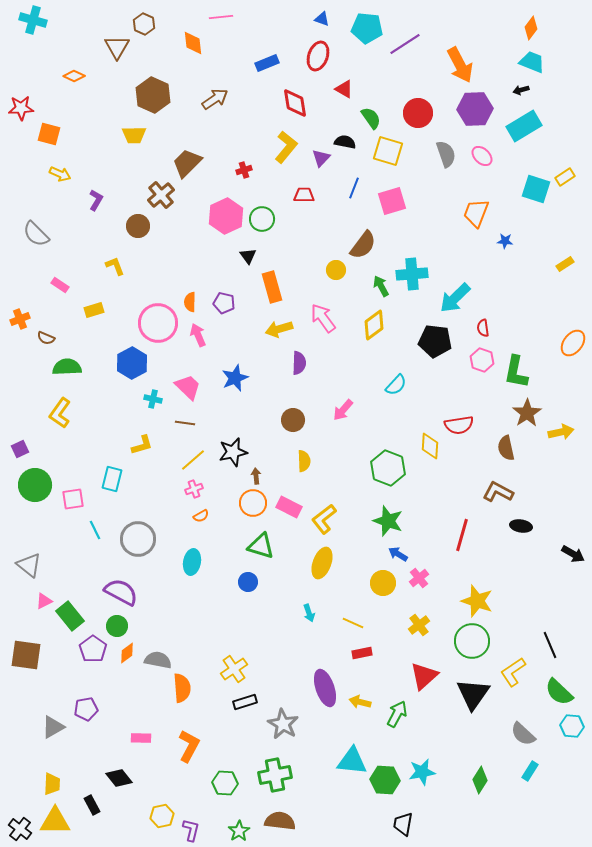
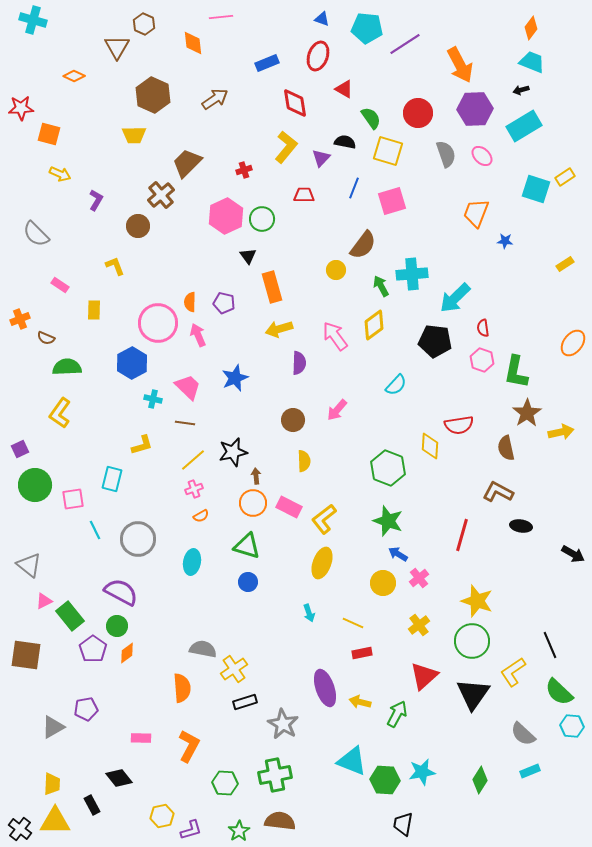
yellow rectangle at (94, 310): rotated 72 degrees counterclockwise
pink arrow at (323, 318): moved 12 px right, 18 px down
pink arrow at (343, 410): moved 6 px left
green triangle at (261, 546): moved 14 px left
gray semicircle at (158, 660): moved 45 px right, 11 px up
cyan triangle at (352, 761): rotated 16 degrees clockwise
cyan rectangle at (530, 771): rotated 36 degrees clockwise
purple L-shape at (191, 830): rotated 60 degrees clockwise
